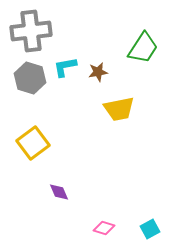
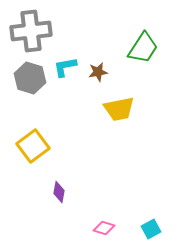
yellow square: moved 3 px down
purple diamond: rotated 35 degrees clockwise
cyan square: moved 1 px right
